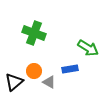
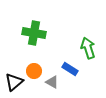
green cross: rotated 10 degrees counterclockwise
green arrow: rotated 140 degrees counterclockwise
blue rectangle: rotated 42 degrees clockwise
gray triangle: moved 3 px right
